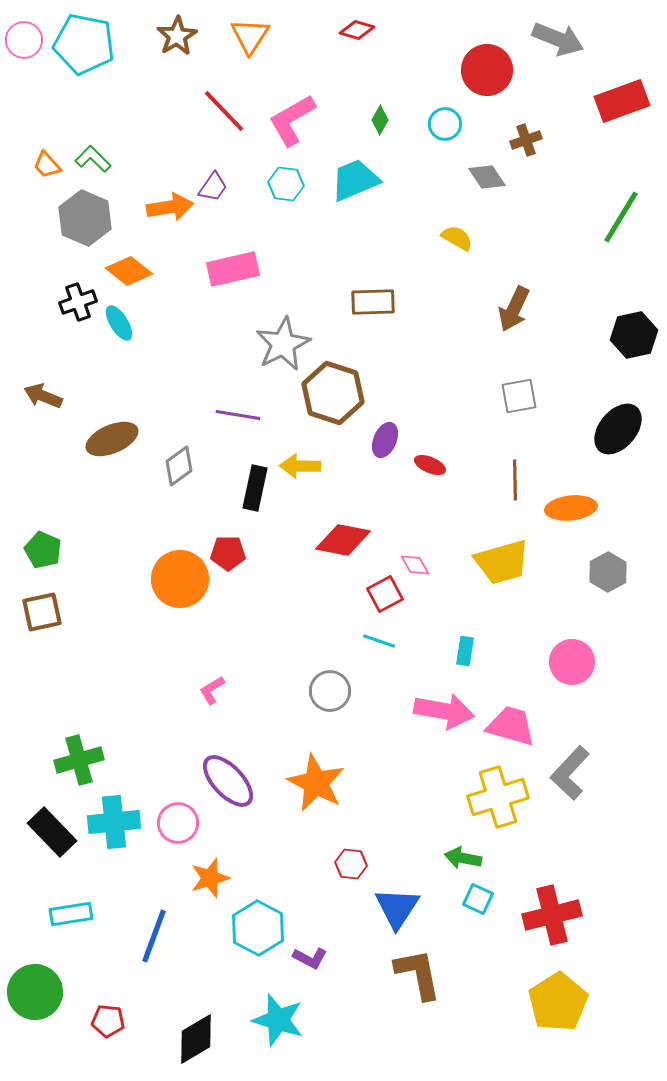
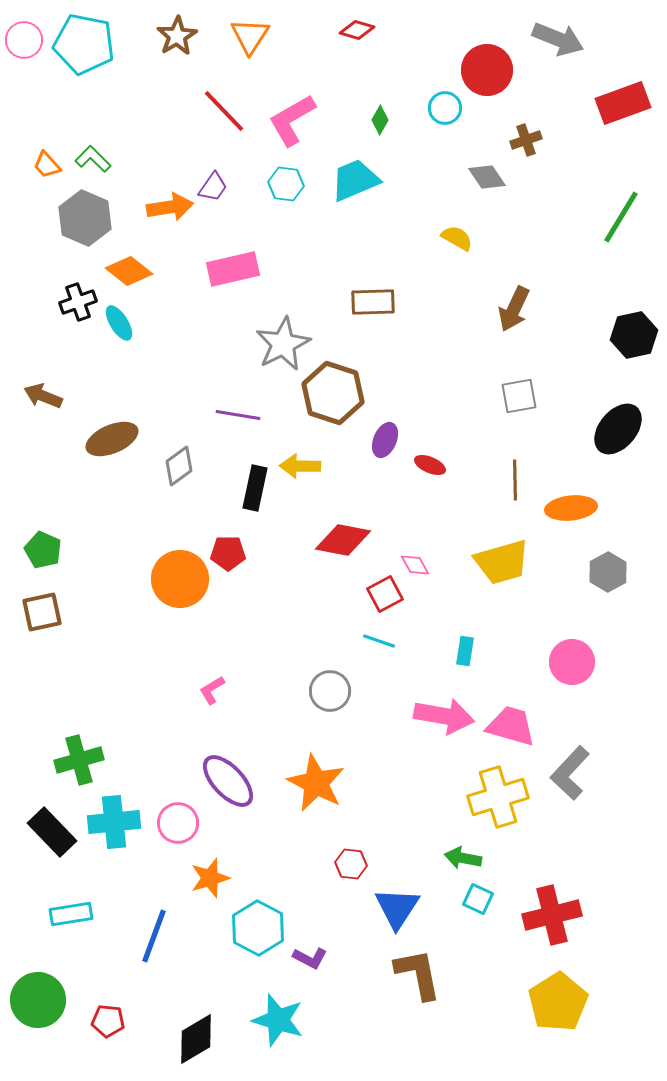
red rectangle at (622, 101): moved 1 px right, 2 px down
cyan circle at (445, 124): moved 16 px up
pink arrow at (444, 711): moved 5 px down
green circle at (35, 992): moved 3 px right, 8 px down
